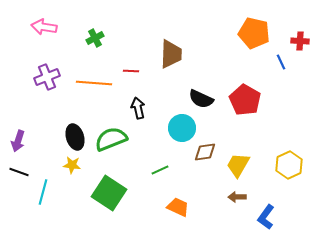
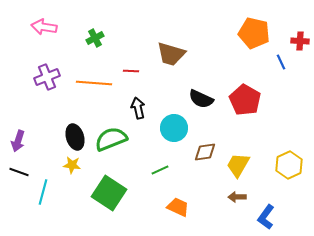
brown trapezoid: rotated 104 degrees clockwise
cyan circle: moved 8 px left
